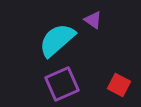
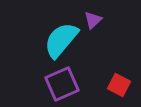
purple triangle: rotated 42 degrees clockwise
cyan semicircle: moved 4 px right; rotated 9 degrees counterclockwise
